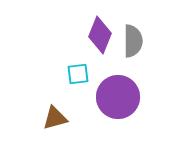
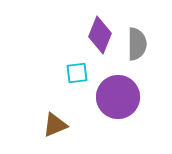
gray semicircle: moved 4 px right, 3 px down
cyan square: moved 1 px left, 1 px up
brown triangle: moved 7 px down; rotated 8 degrees counterclockwise
